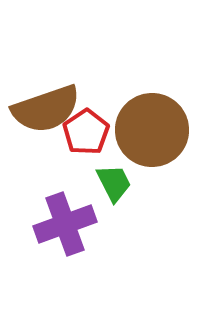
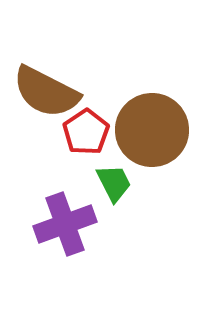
brown semicircle: moved 17 px up; rotated 46 degrees clockwise
